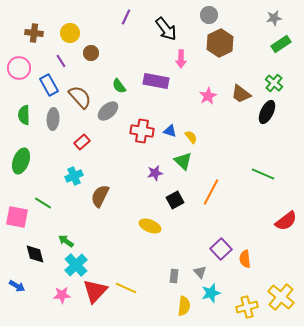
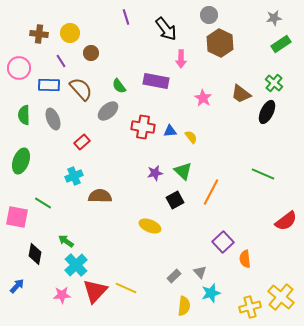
purple line at (126, 17): rotated 42 degrees counterclockwise
brown cross at (34, 33): moved 5 px right, 1 px down
brown hexagon at (220, 43): rotated 8 degrees counterclockwise
blue rectangle at (49, 85): rotated 60 degrees counterclockwise
pink star at (208, 96): moved 5 px left, 2 px down; rotated 12 degrees counterclockwise
brown semicircle at (80, 97): moved 1 px right, 8 px up
gray ellipse at (53, 119): rotated 25 degrees counterclockwise
red cross at (142, 131): moved 1 px right, 4 px up
blue triangle at (170, 131): rotated 24 degrees counterclockwise
green triangle at (183, 161): moved 10 px down
brown semicircle at (100, 196): rotated 65 degrees clockwise
purple square at (221, 249): moved 2 px right, 7 px up
black diamond at (35, 254): rotated 25 degrees clockwise
gray rectangle at (174, 276): rotated 40 degrees clockwise
blue arrow at (17, 286): rotated 77 degrees counterclockwise
yellow cross at (247, 307): moved 3 px right
